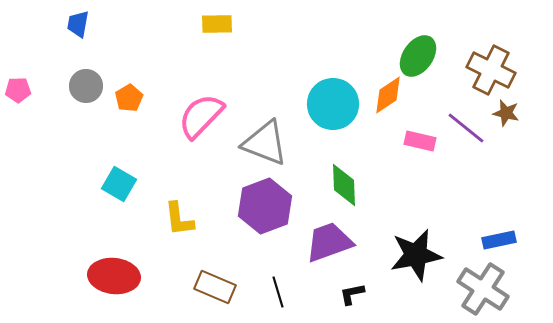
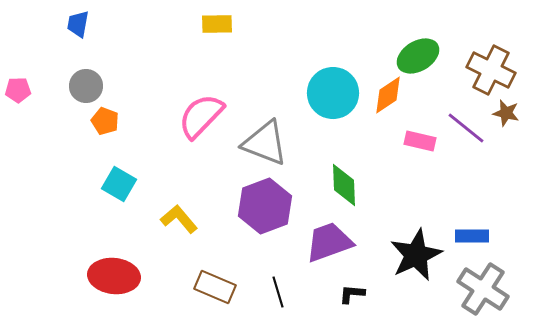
green ellipse: rotated 24 degrees clockwise
orange pentagon: moved 24 px left, 23 px down; rotated 20 degrees counterclockwise
cyan circle: moved 11 px up
yellow L-shape: rotated 147 degrees clockwise
blue rectangle: moved 27 px left, 4 px up; rotated 12 degrees clockwise
black star: rotated 14 degrees counterclockwise
black L-shape: rotated 16 degrees clockwise
